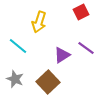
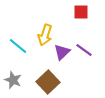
red square: rotated 28 degrees clockwise
yellow arrow: moved 6 px right, 13 px down
purple line: moved 2 px left, 2 px down
purple triangle: moved 3 px up; rotated 12 degrees counterclockwise
gray star: moved 2 px left, 1 px down
